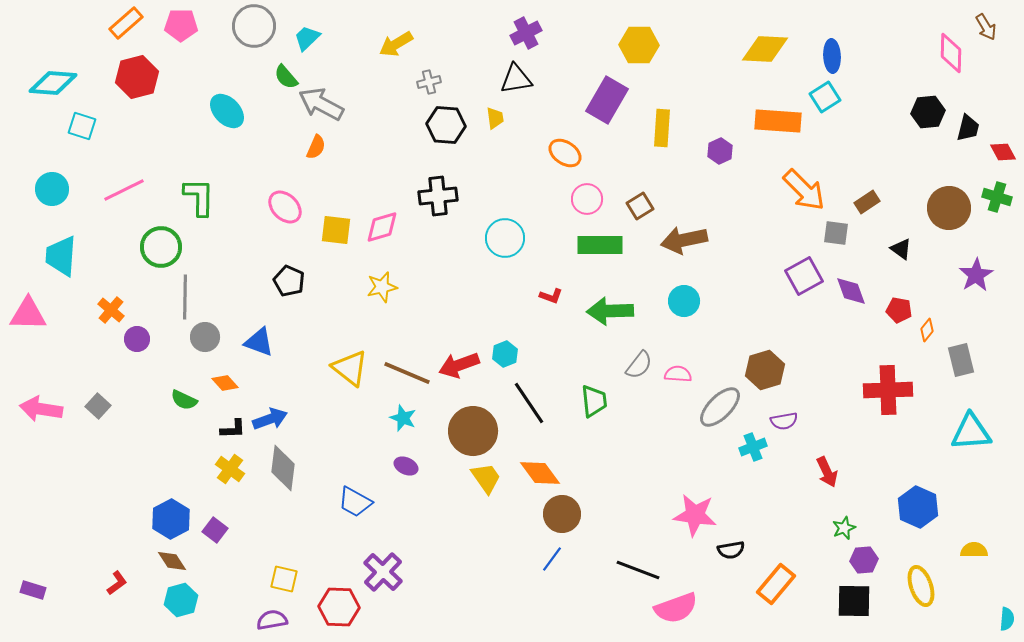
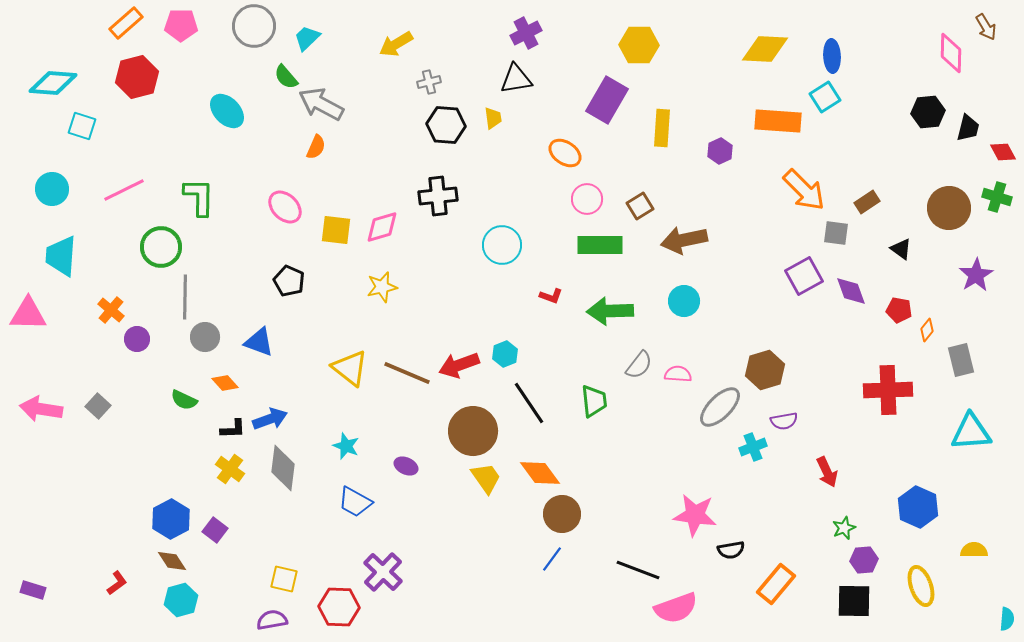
yellow trapezoid at (495, 118): moved 2 px left
cyan circle at (505, 238): moved 3 px left, 7 px down
cyan star at (403, 418): moved 57 px left, 28 px down
